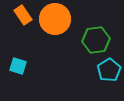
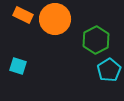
orange rectangle: rotated 30 degrees counterclockwise
green hexagon: rotated 20 degrees counterclockwise
